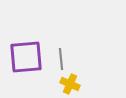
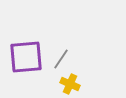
gray line: rotated 40 degrees clockwise
